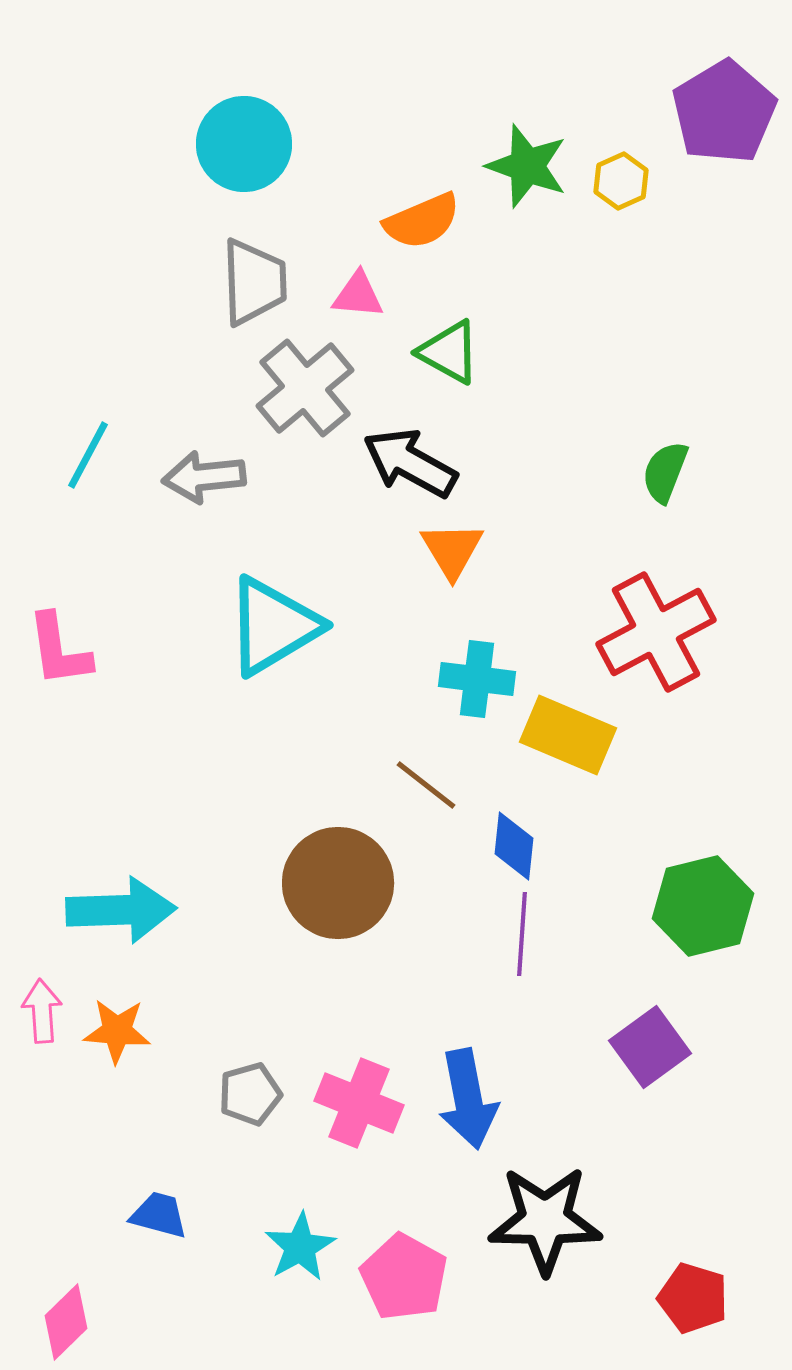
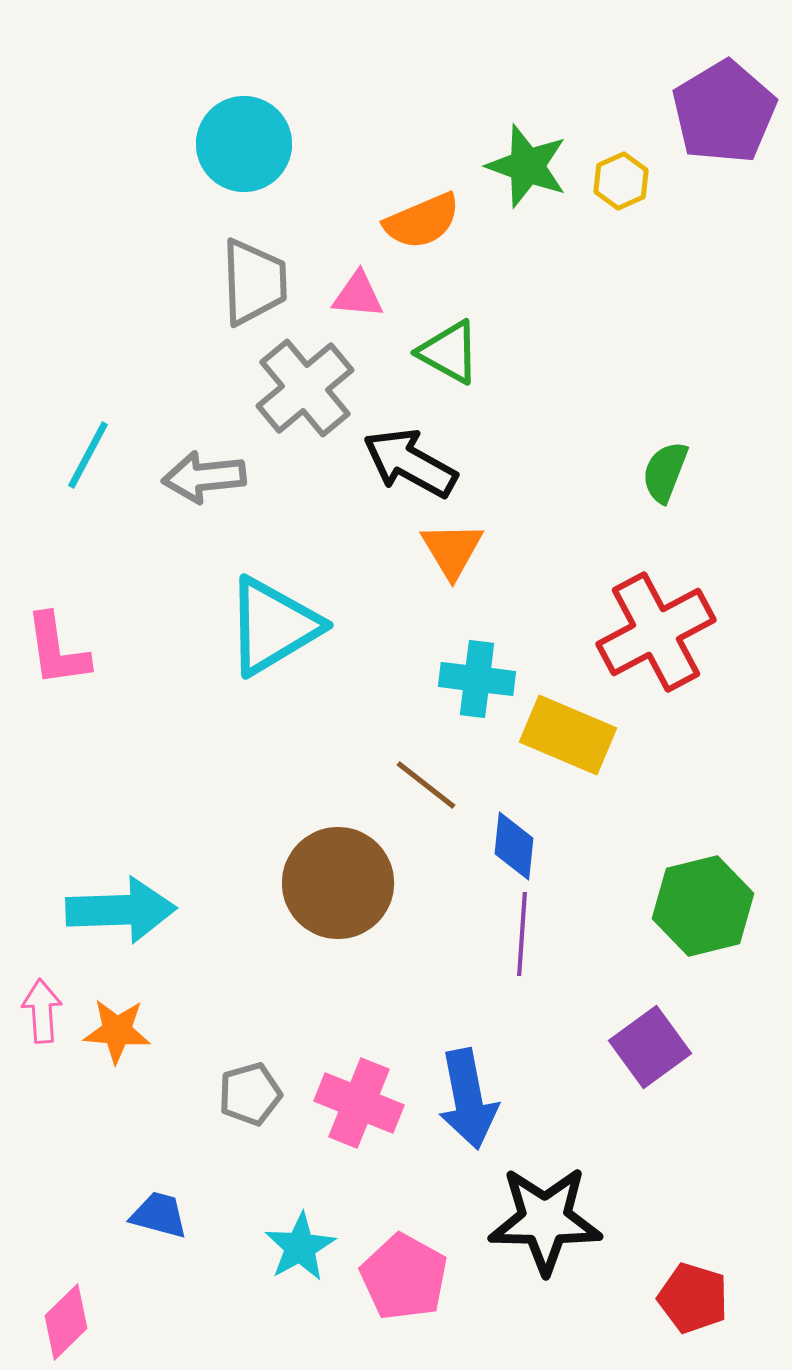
pink L-shape: moved 2 px left
